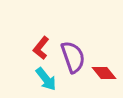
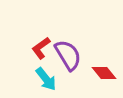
red L-shape: rotated 15 degrees clockwise
purple semicircle: moved 5 px left, 2 px up; rotated 12 degrees counterclockwise
